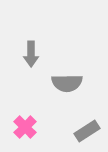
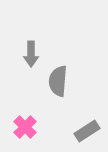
gray semicircle: moved 9 px left, 2 px up; rotated 96 degrees clockwise
